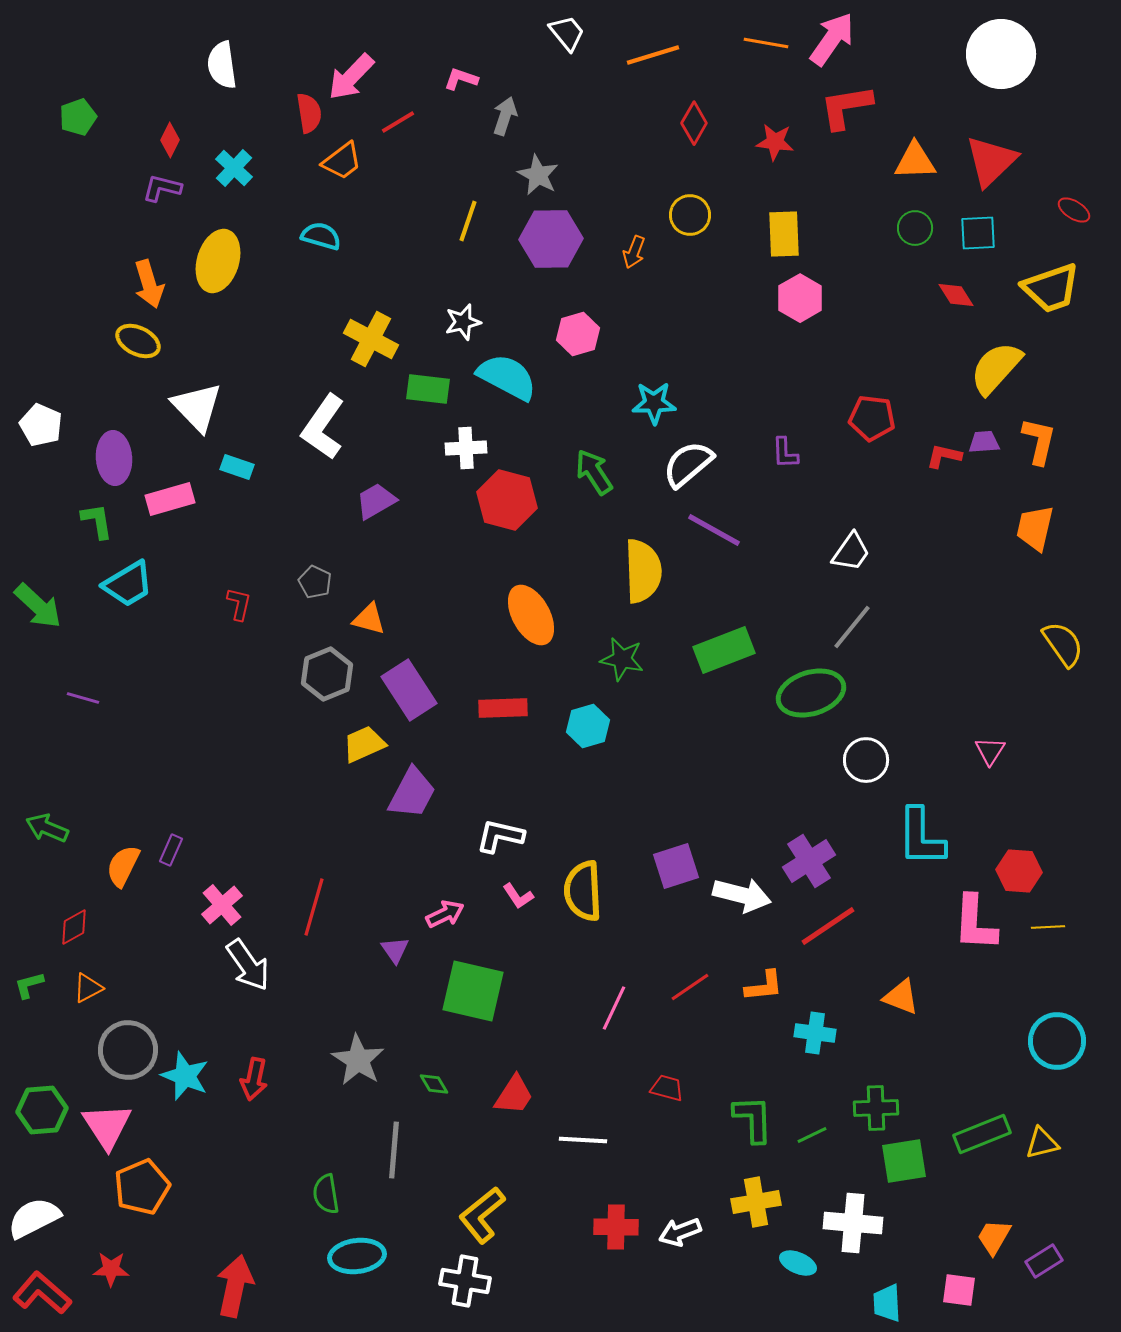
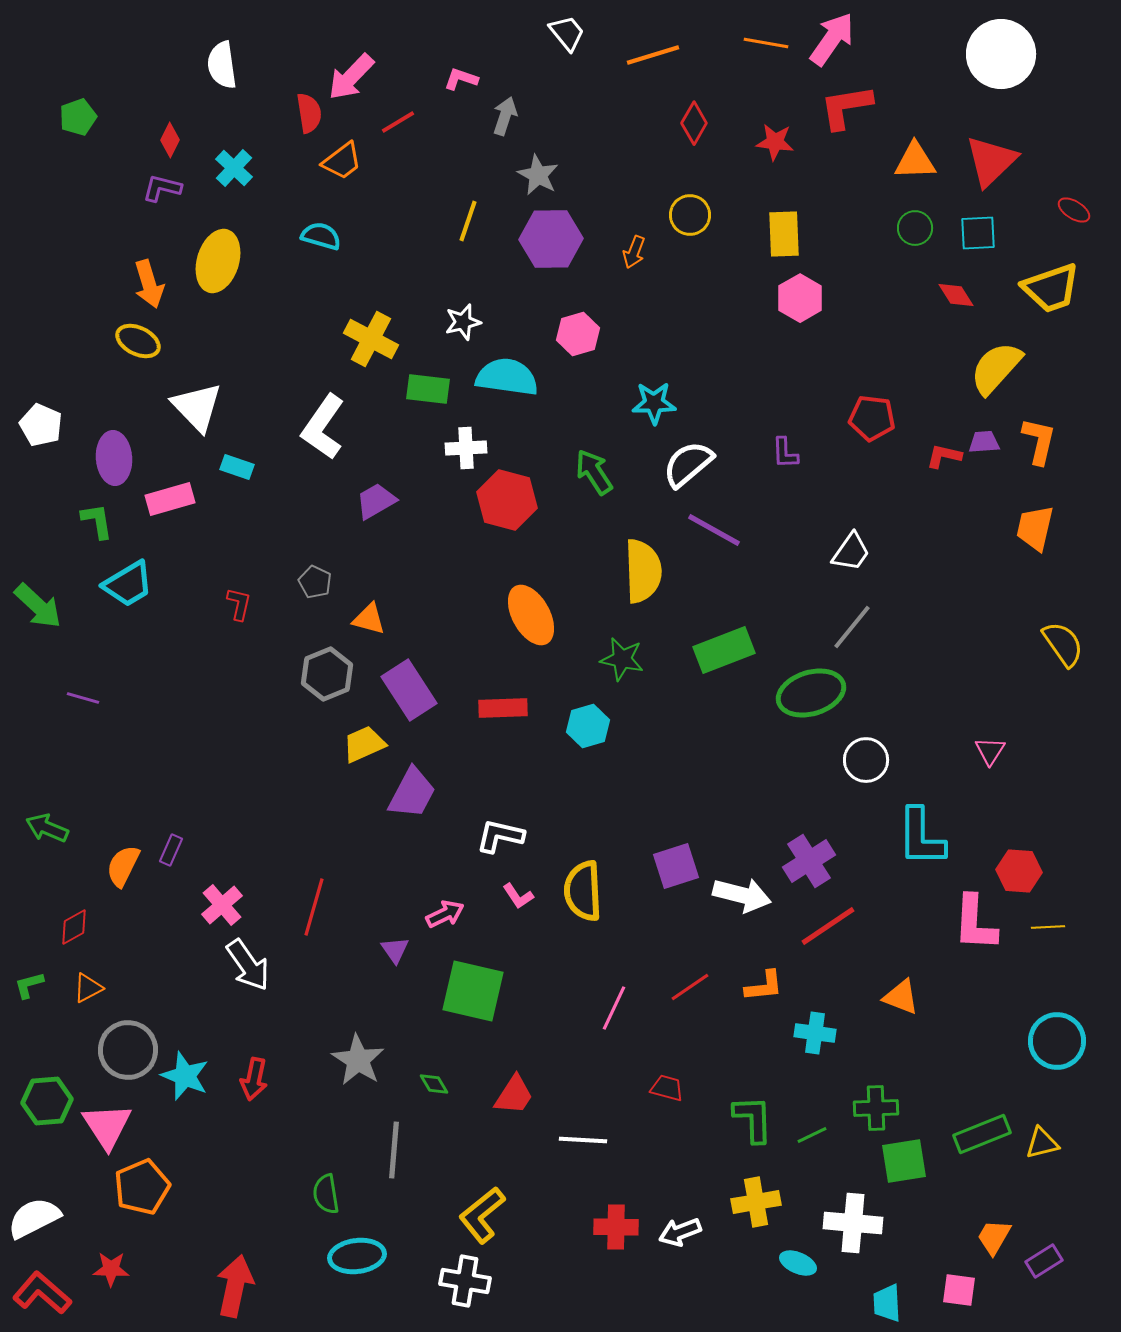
cyan semicircle at (507, 377): rotated 20 degrees counterclockwise
green hexagon at (42, 1110): moved 5 px right, 9 px up
